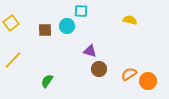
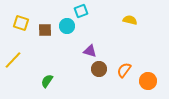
cyan square: rotated 24 degrees counterclockwise
yellow square: moved 10 px right; rotated 35 degrees counterclockwise
orange semicircle: moved 5 px left, 4 px up; rotated 21 degrees counterclockwise
